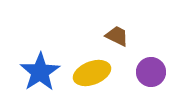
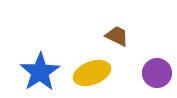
purple circle: moved 6 px right, 1 px down
